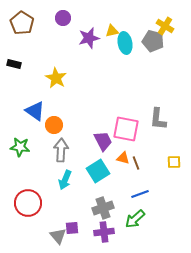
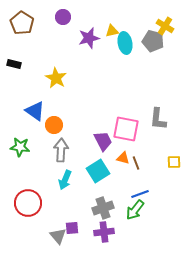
purple circle: moved 1 px up
green arrow: moved 9 px up; rotated 10 degrees counterclockwise
